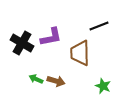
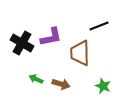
brown arrow: moved 5 px right, 3 px down
